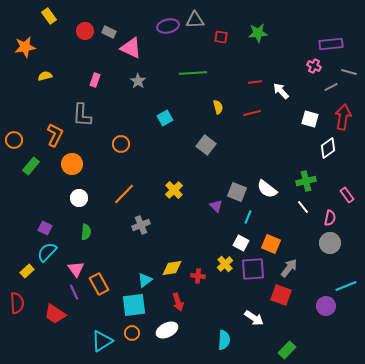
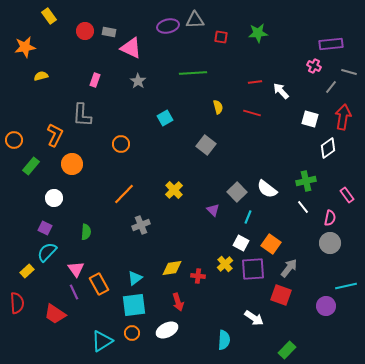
gray rectangle at (109, 32): rotated 16 degrees counterclockwise
yellow semicircle at (45, 76): moved 4 px left
gray line at (331, 87): rotated 24 degrees counterclockwise
red line at (252, 113): rotated 30 degrees clockwise
gray square at (237, 192): rotated 24 degrees clockwise
white circle at (79, 198): moved 25 px left
purple triangle at (216, 206): moved 3 px left, 4 px down
orange square at (271, 244): rotated 12 degrees clockwise
cyan triangle at (145, 280): moved 10 px left, 2 px up
cyan line at (346, 286): rotated 10 degrees clockwise
